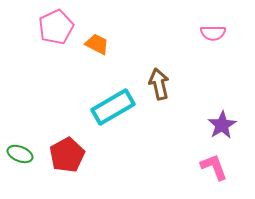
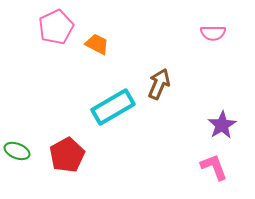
brown arrow: rotated 36 degrees clockwise
green ellipse: moved 3 px left, 3 px up
